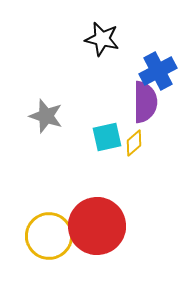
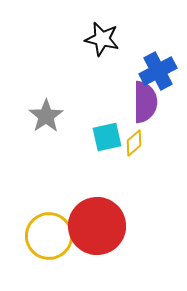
gray star: rotated 20 degrees clockwise
